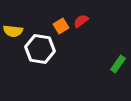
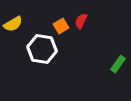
red semicircle: rotated 28 degrees counterclockwise
yellow semicircle: moved 7 px up; rotated 36 degrees counterclockwise
white hexagon: moved 2 px right
